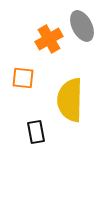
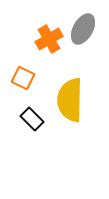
gray ellipse: moved 1 px right, 3 px down; rotated 56 degrees clockwise
orange square: rotated 20 degrees clockwise
black rectangle: moved 4 px left, 13 px up; rotated 35 degrees counterclockwise
